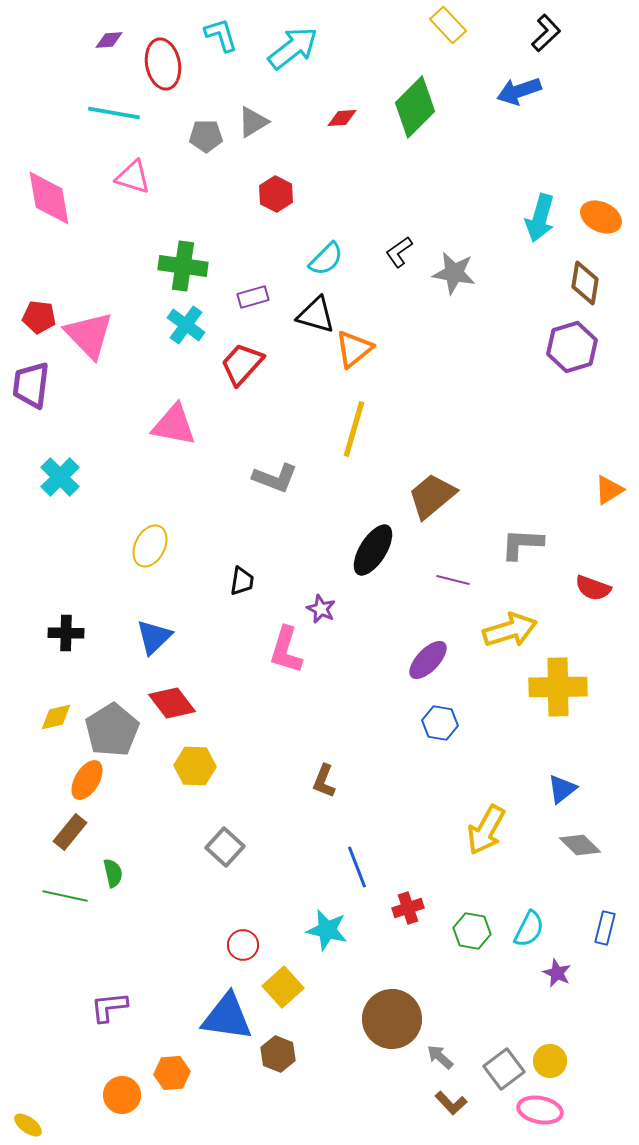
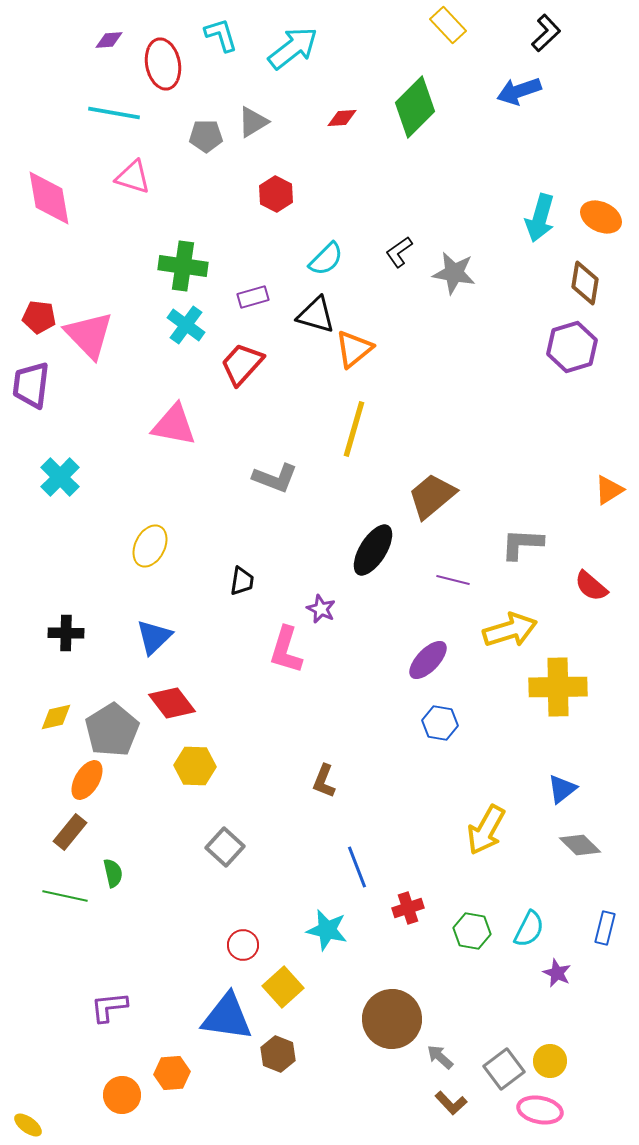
red semicircle at (593, 588): moved 2 px left, 2 px up; rotated 21 degrees clockwise
